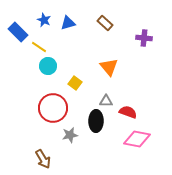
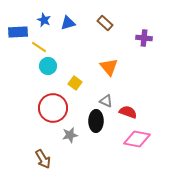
blue rectangle: rotated 48 degrees counterclockwise
gray triangle: rotated 24 degrees clockwise
